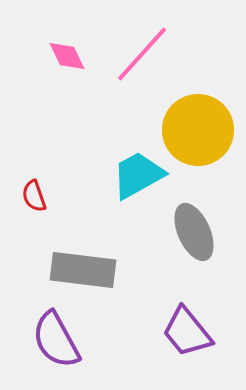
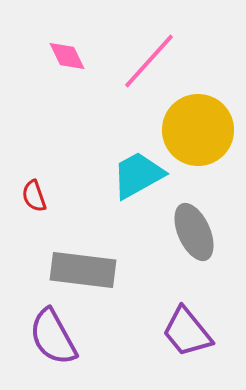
pink line: moved 7 px right, 7 px down
purple semicircle: moved 3 px left, 3 px up
